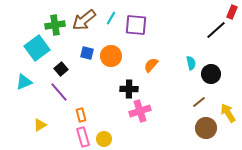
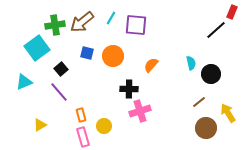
brown arrow: moved 2 px left, 2 px down
orange circle: moved 2 px right
yellow circle: moved 13 px up
